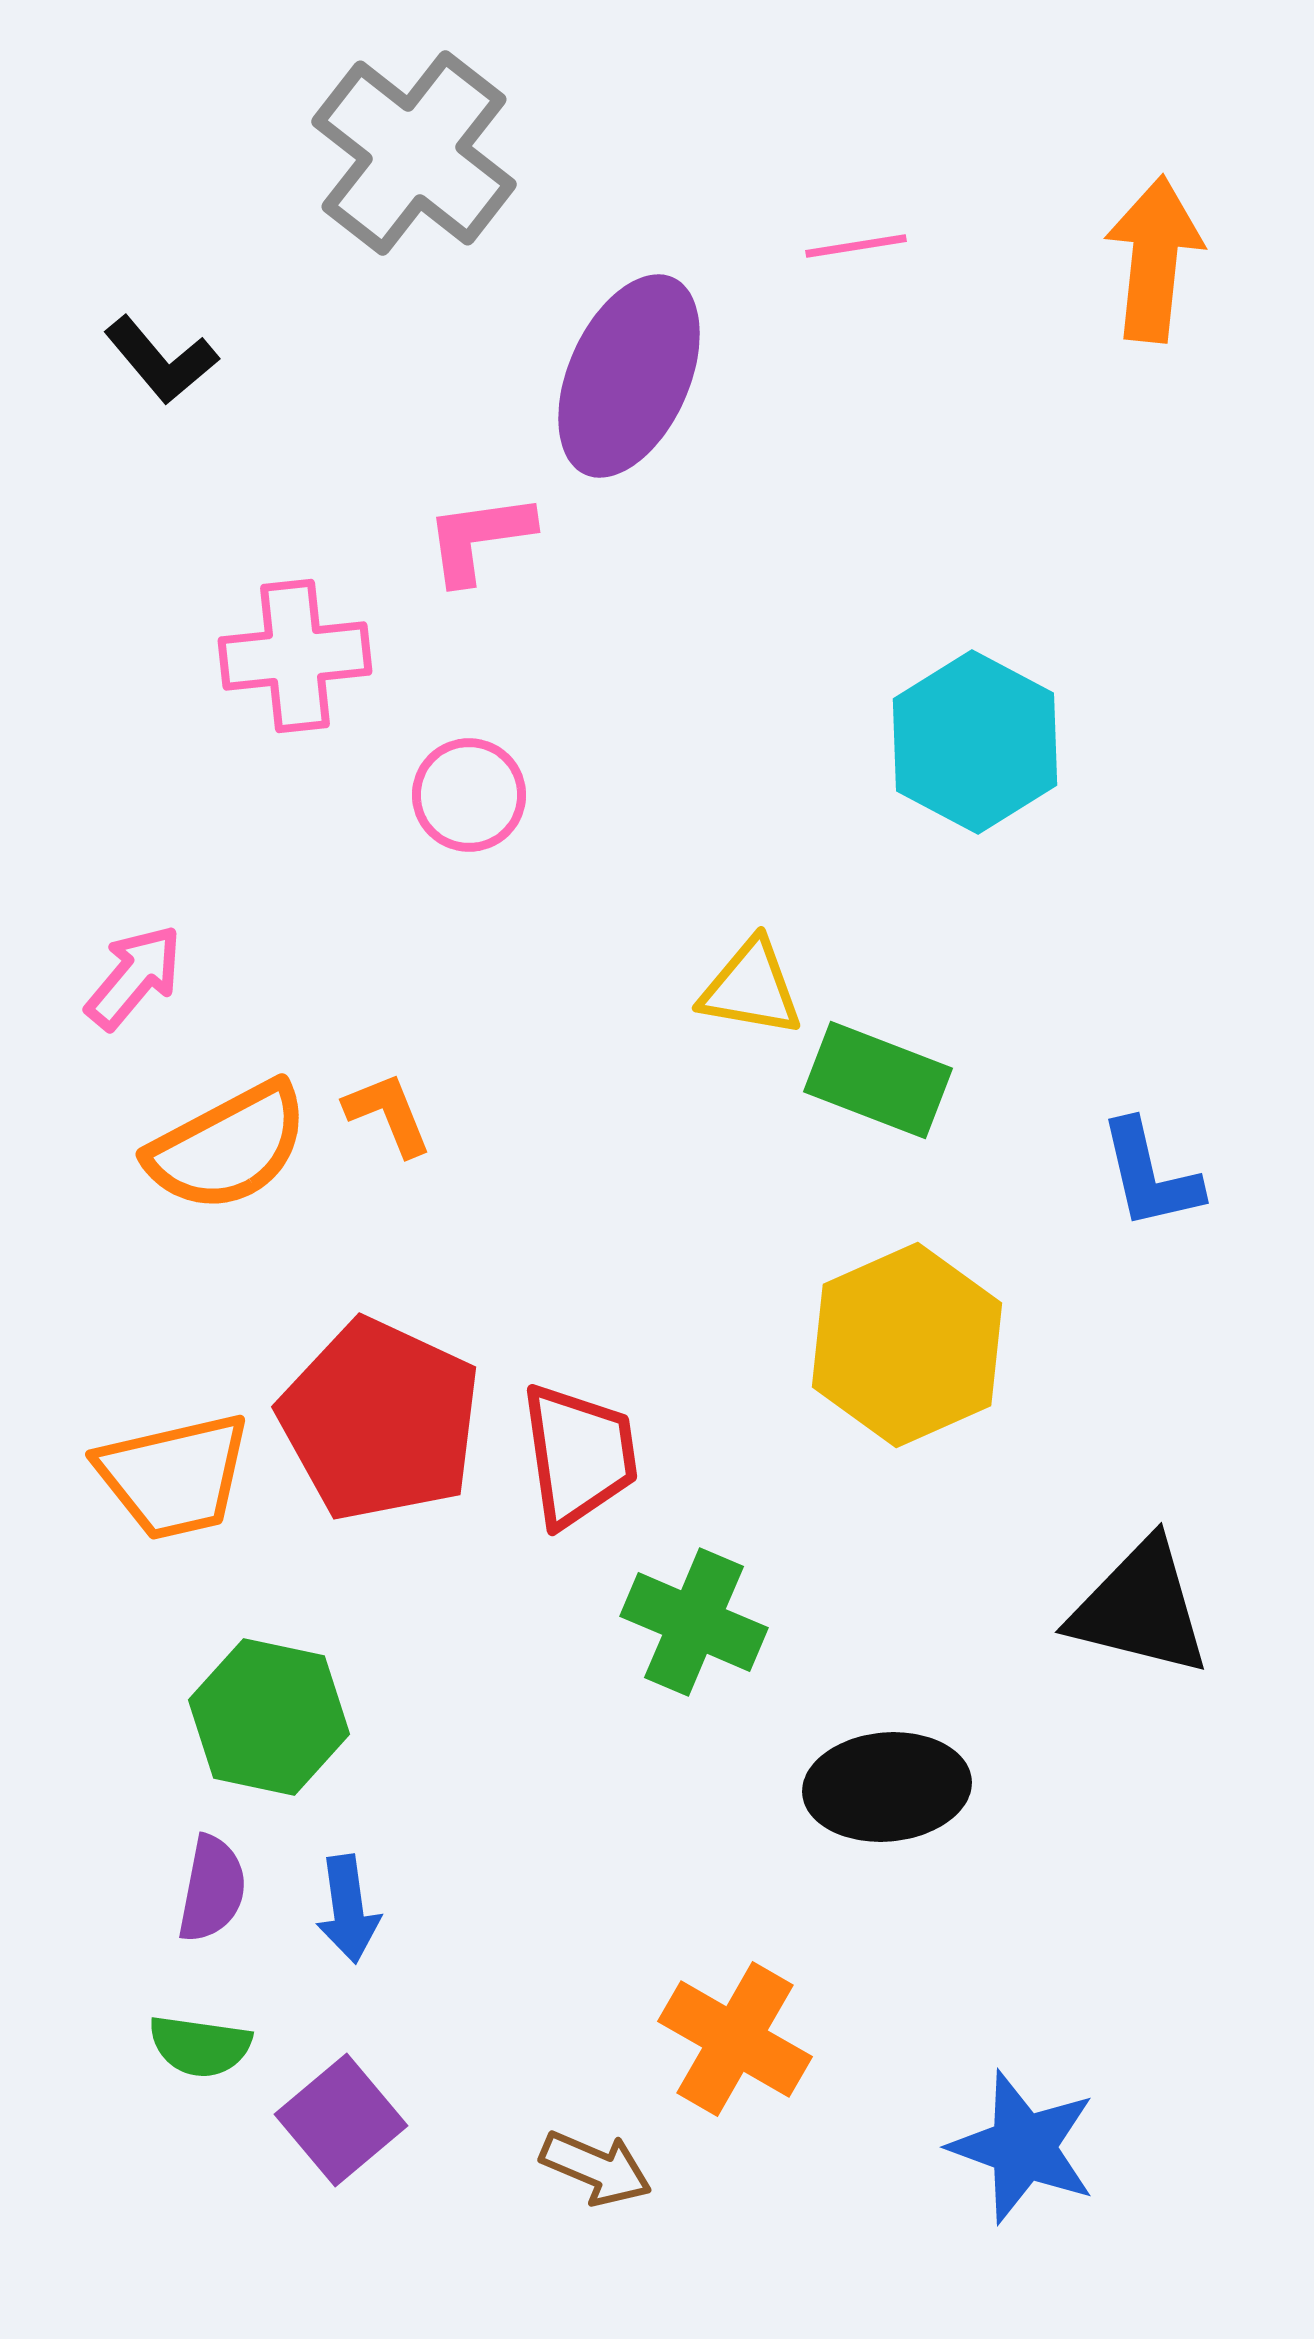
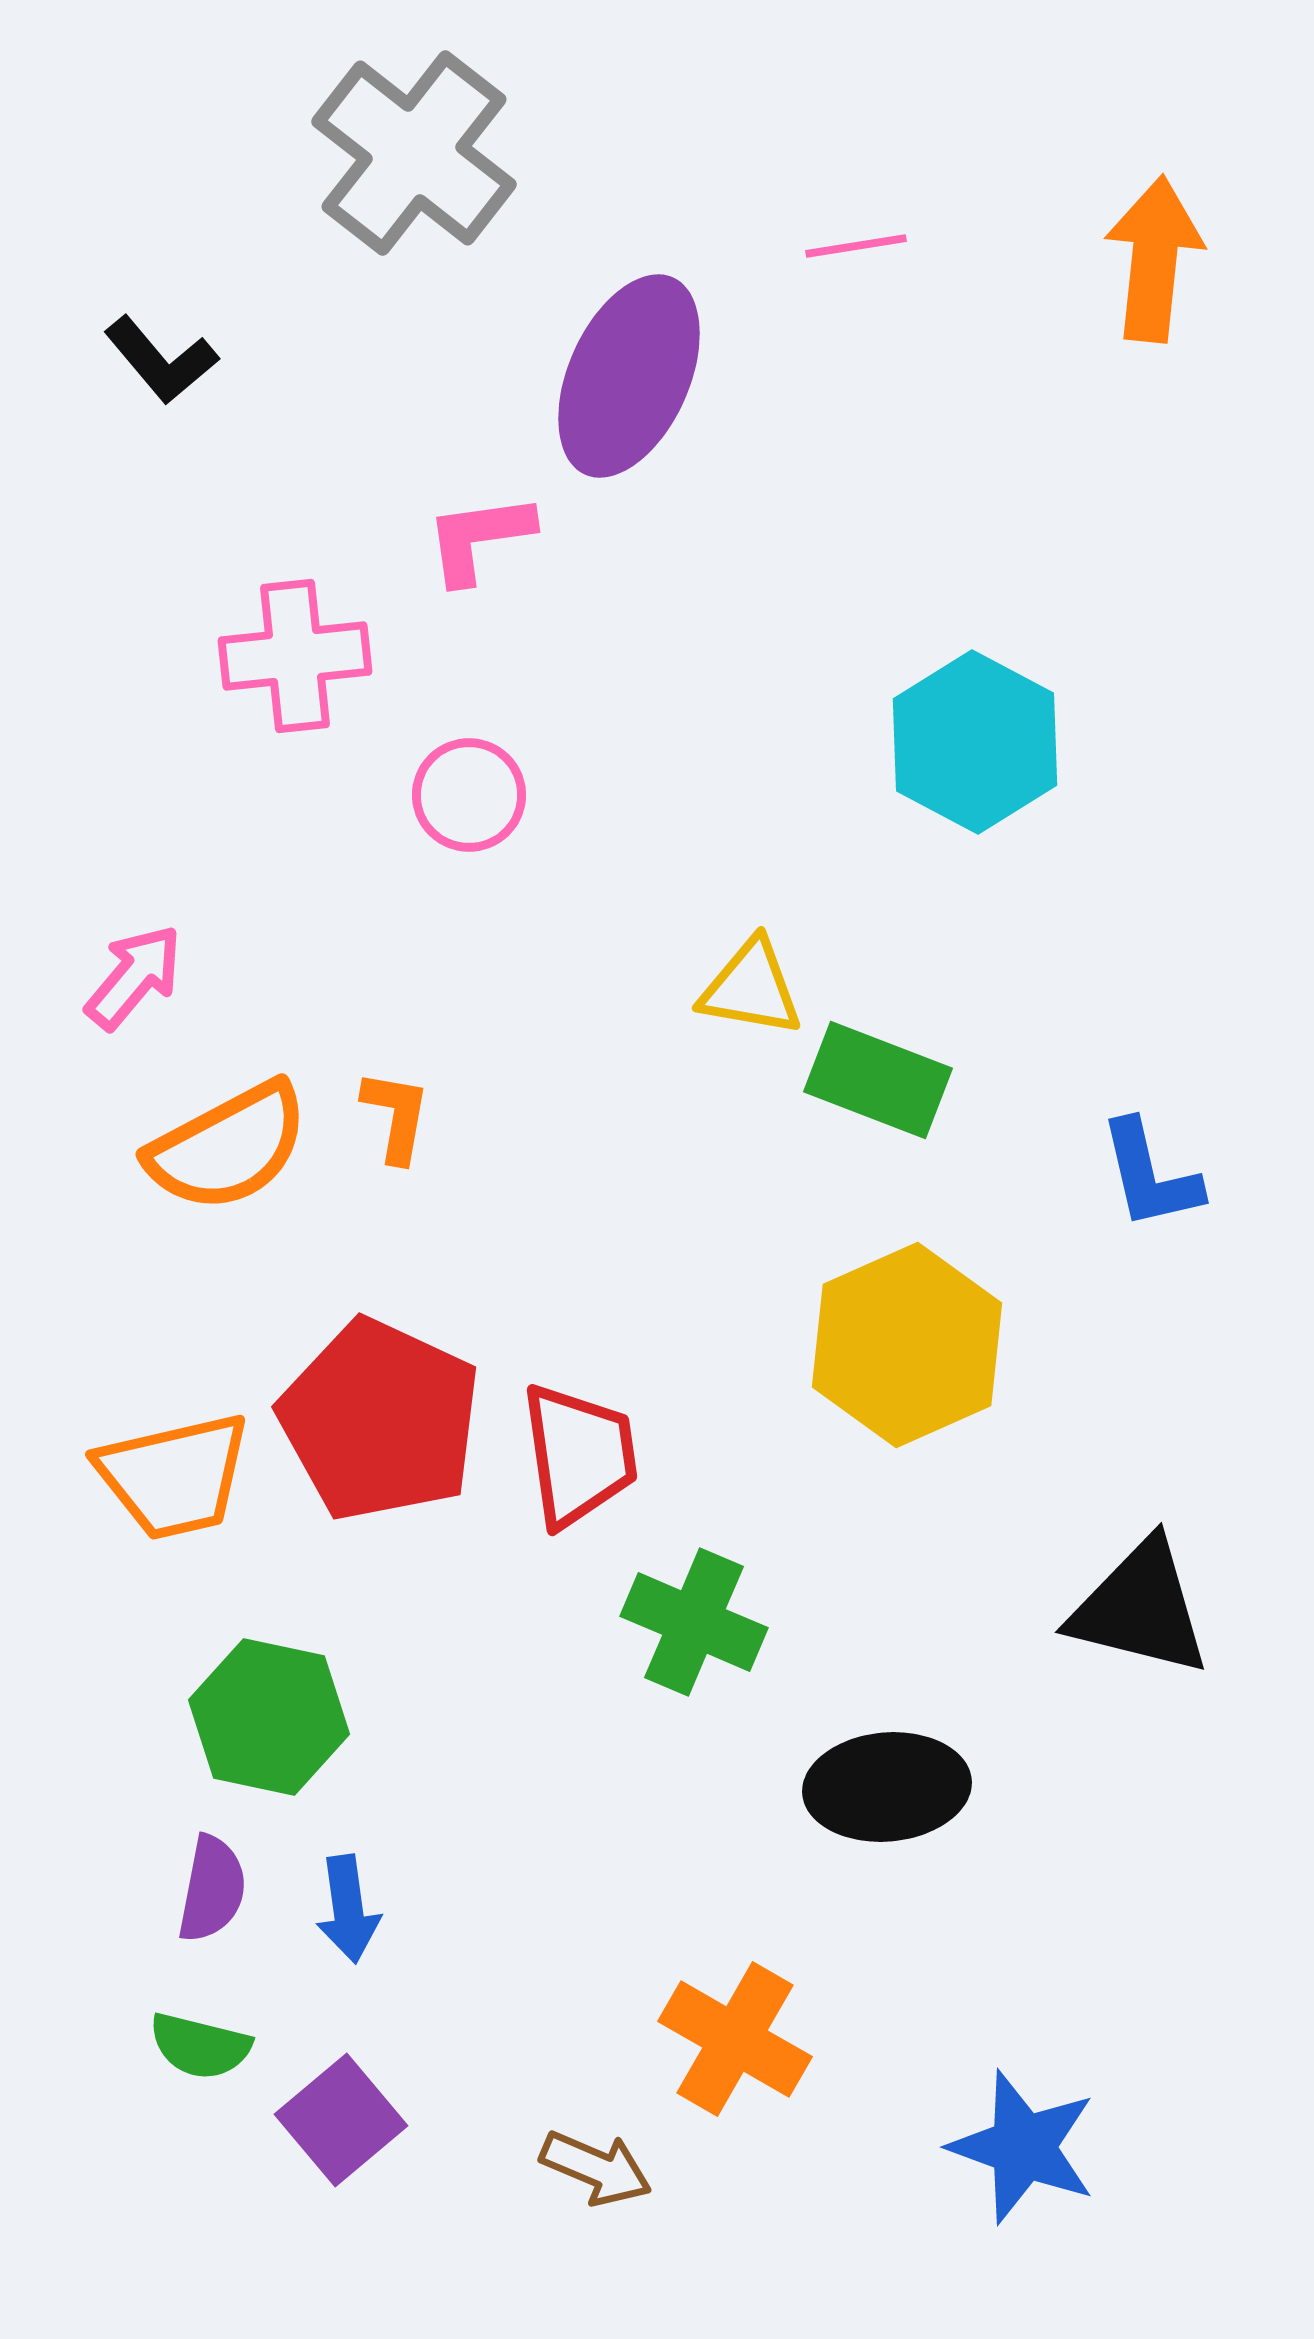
orange L-shape: moved 8 px right, 2 px down; rotated 32 degrees clockwise
green semicircle: rotated 6 degrees clockwise
